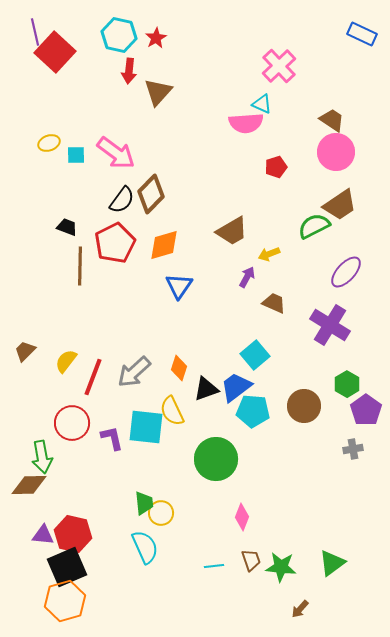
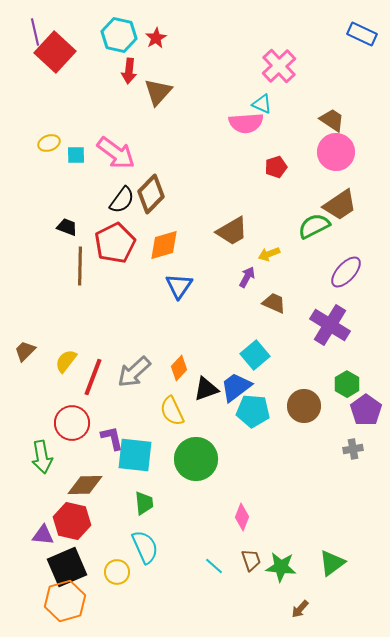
orange diamond at (179, 368): rotated 25 degrees clockwise
cyan square at (146, 427): moved 11 px left, 28 px down
green circle at (216, 459): moved 20 px left
brown diamond at (29, 485): moved 56 px right
yellow circle at (161, 513): moved 44 px left, 59 px down
red hexagon at (73, 534): moved 1 px left, 13 px up
cyan line at (214, 566): rotated 48 degrees clockwise
